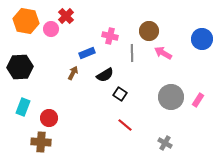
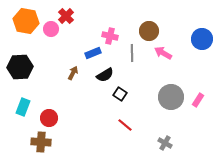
blue rectangle: moved 6 px right
